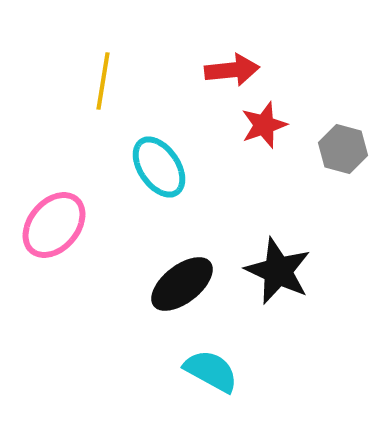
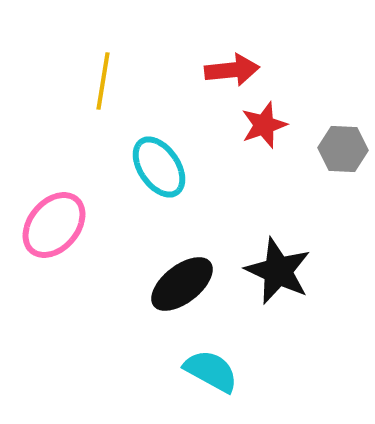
gray hexagon: rotated 12 degrees counterclockwise
